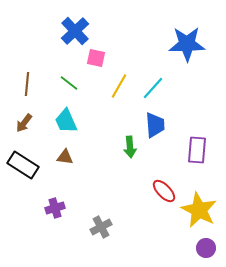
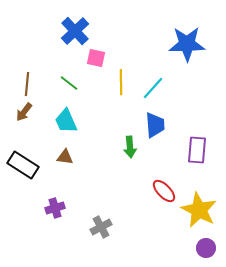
yellow line: moved 2 px right, 4 px up; rotated 30 degrees counterclockwise
brown arrow: moved 11 px up
